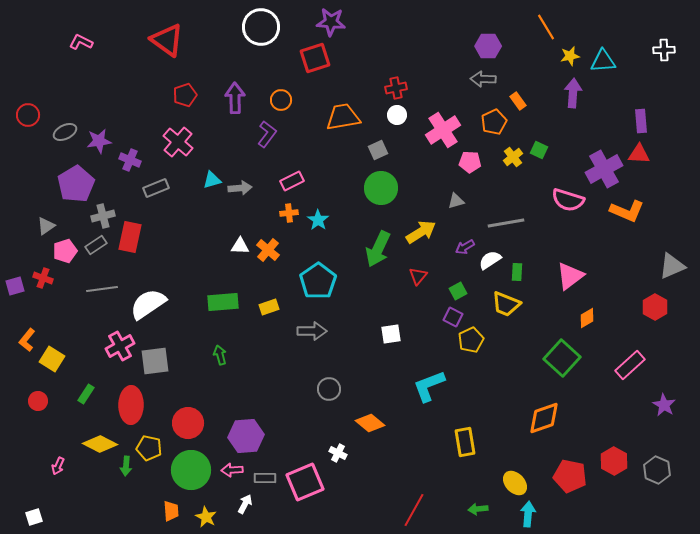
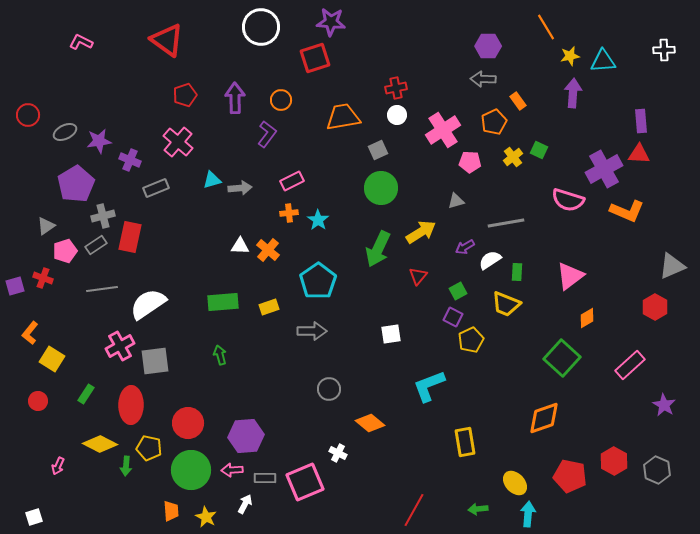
orange L-shape at (27, 340): moved 3 px right, 7 px up
